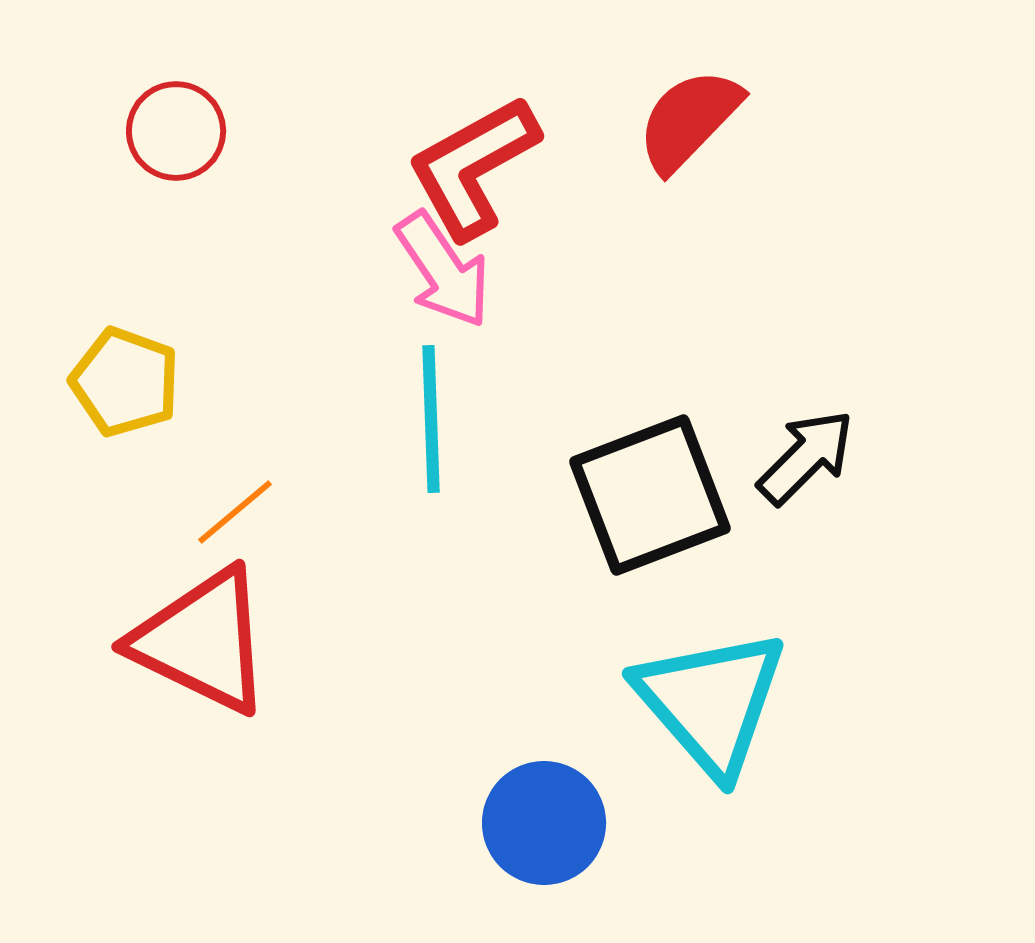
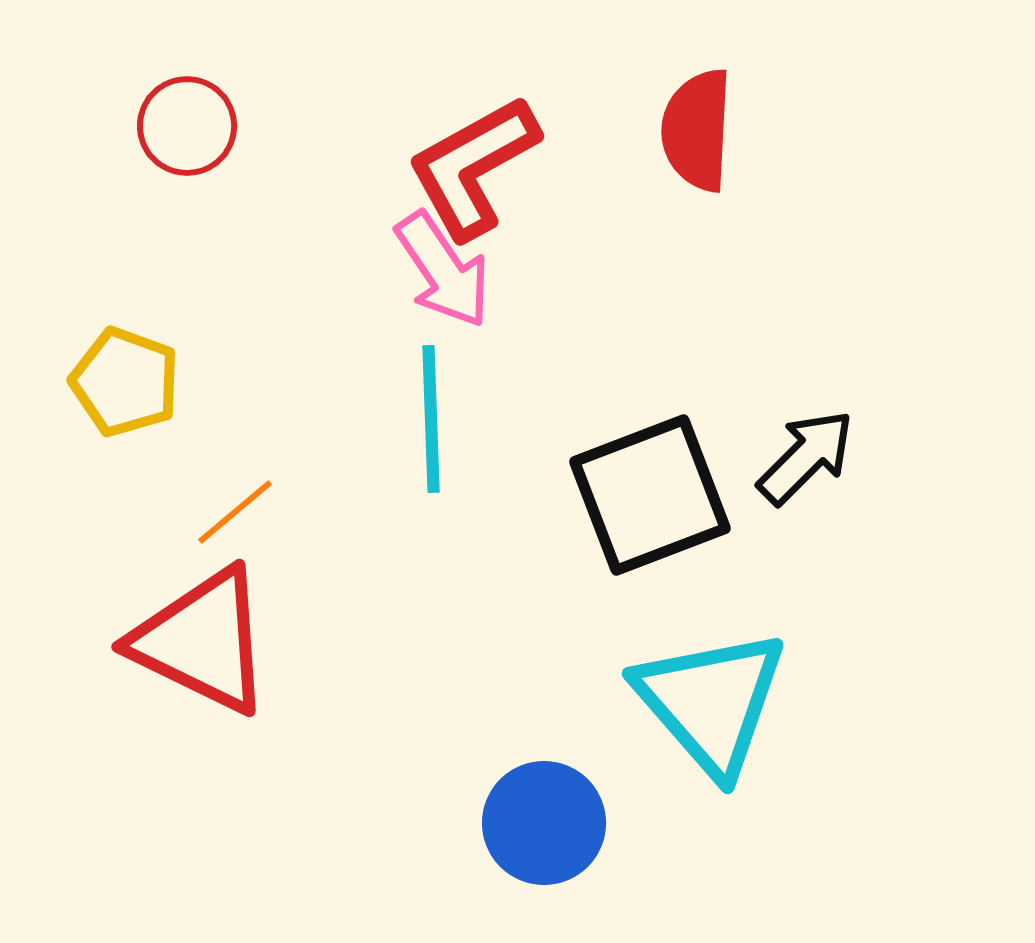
red semicircle: moved 8 px right, 10 px down; rotated 41 degrees counterclockwise
red circle: moved 11 px right, 5 px up
